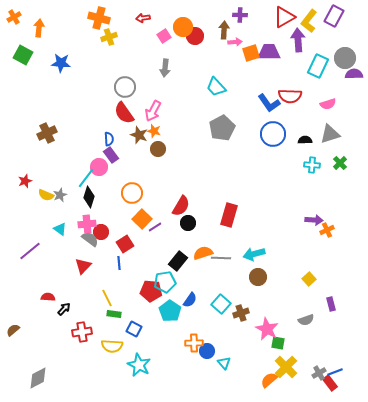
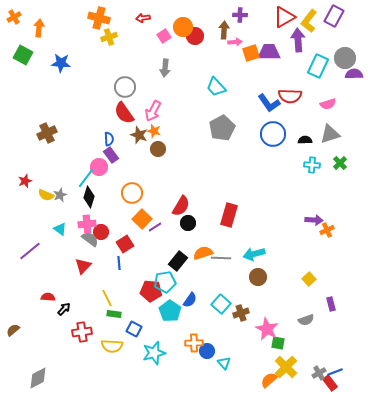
cyan star at (139, 365): moved 15 px right, 12 px up; rotated 30 degrees clockwise
